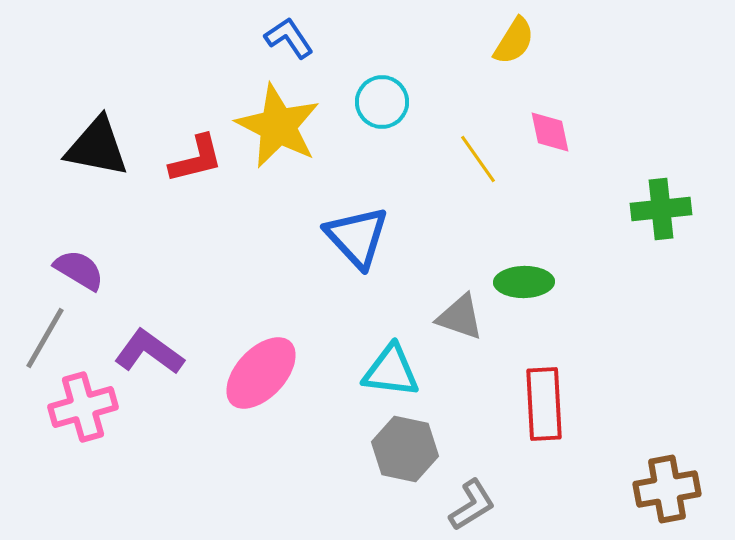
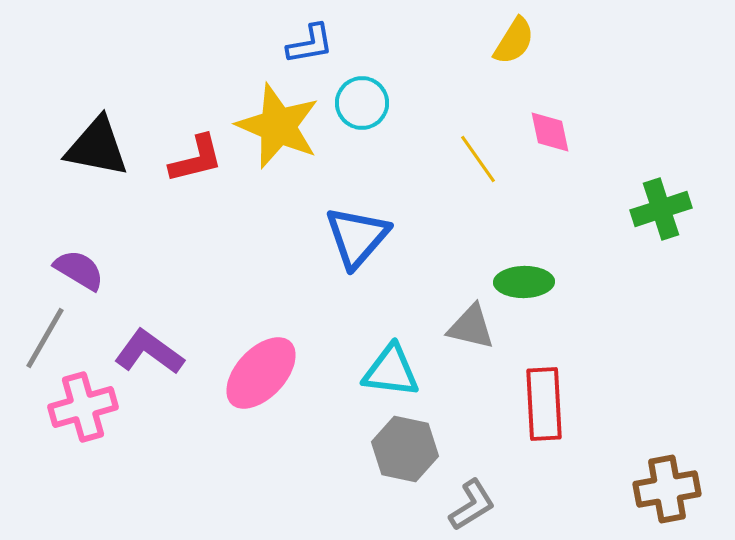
blue L-shape: moved 21 px right, 6 px down; rotated 114 degrees clockwise
cyan circle: moved 20 px left, 1 px down
yellow star: rotated 4 degrees counterclockwise
green cross: rotated 12 degrees counterclockwise
blue triangle: rotated 24 degrees clockwise
gray triangle: moved 11 px right, 10 px down; rotated 6 degrees counterclockwise
